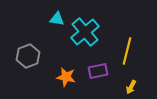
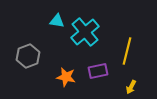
cyan triangle: moved 2 px down
